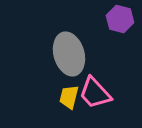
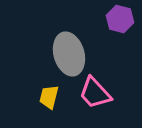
yellow trapezoid: moved 20 px left
